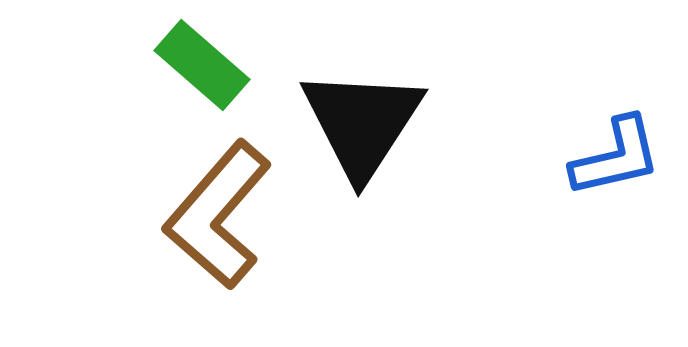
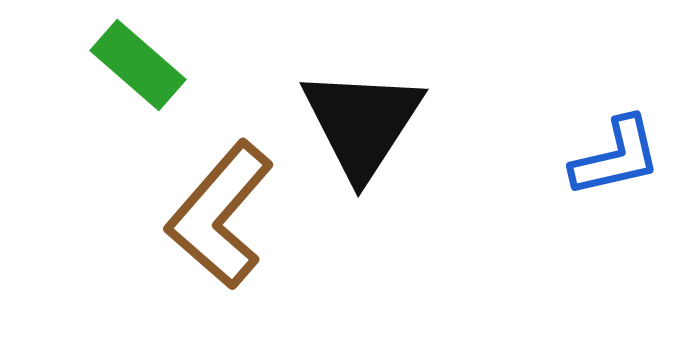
green rectangle: moved 64 px left
brown L-shape: moved 2 px right
